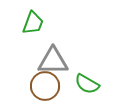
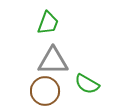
green trapezoid: moved 15 px right
brown circle: moved 5 px down
